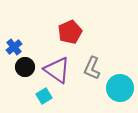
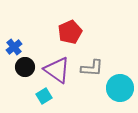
gray L-shape: rotated 110 degrees counterclockwise
